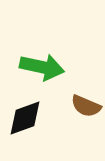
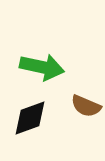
black diamond: moved 5 px right
